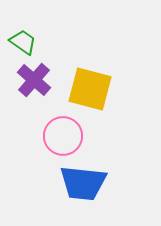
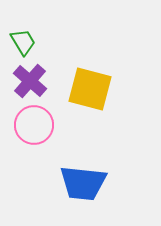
green trapezoid: rotated 24 degrees clockwise
purple cross: moved 4 px left, 1 px down
pink circle: moved 29 px left, 11 px up
